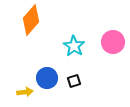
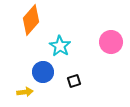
pink circle: moved 2 px left
cyan star: moved 14 px left
blue circle: moved 4 px left, 6 px up
